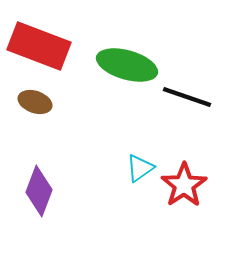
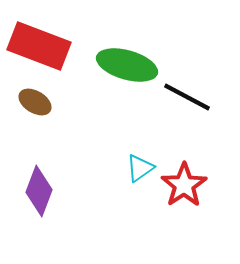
black line: rotated 9 degrees clockwise
brown ellipse: rotated 12 degrees clockwise
